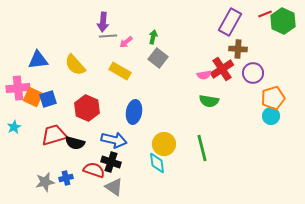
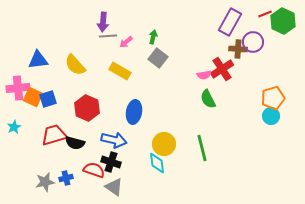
purple circle: moved 31 px up
green semicircle: moved 1 px left, 2 px up; rotated 54 degrees clockwise
